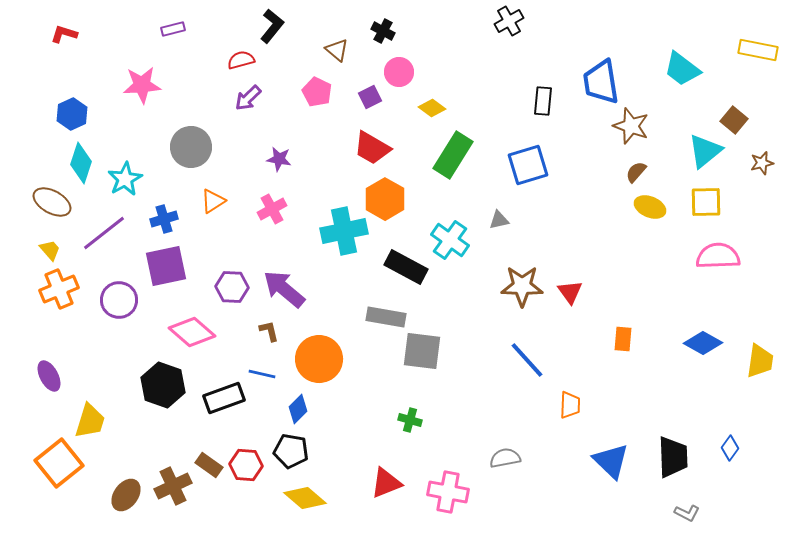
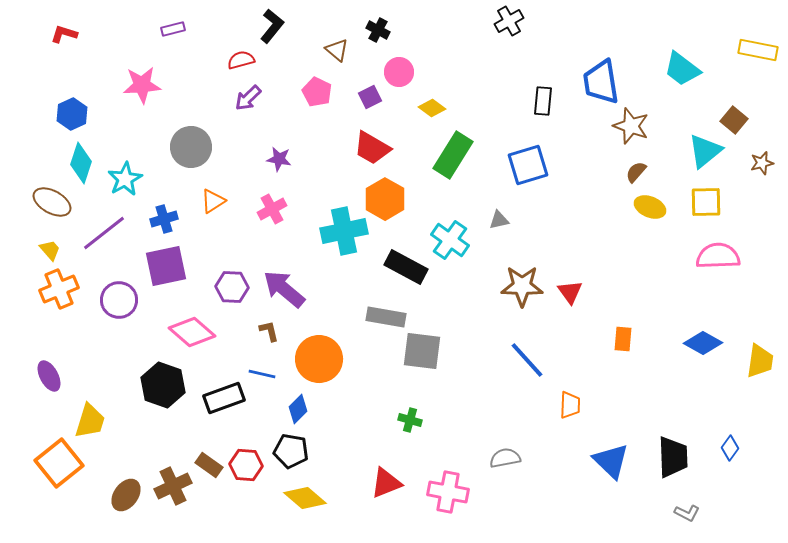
black cross at (383, 31): moved 5 px left, 1 px up
